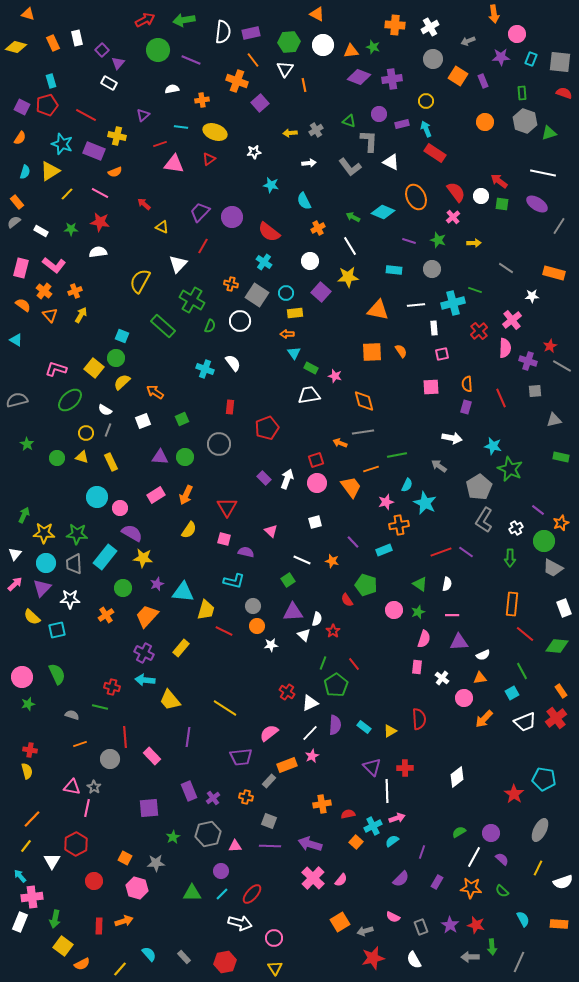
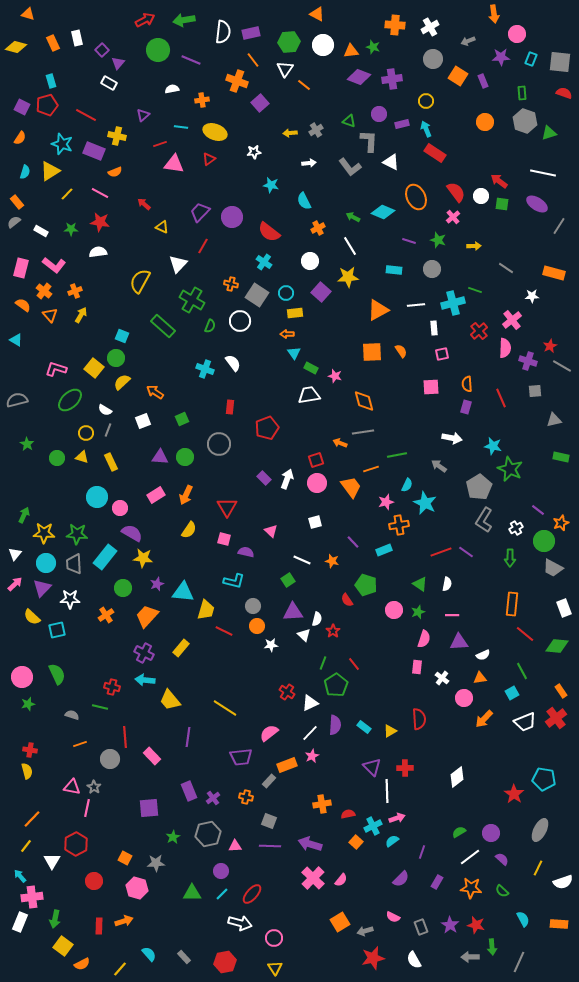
orange line at (304, 85): rotated 40 degrees counterclockwise
yellow arrow at (474, 243): moved 3 px down
orange triangle at (378, 310): rotated 40 degrees counterclockwise
white line at (474, 857): moved 4 px left; rotated 25 degrees clockwise
